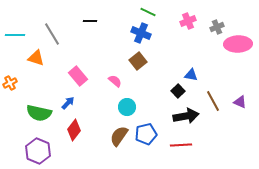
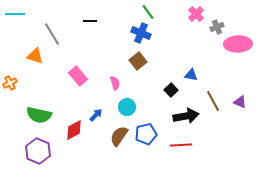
green line: rotated 28 degrees clockwise
pink cross: moved 8 px right, 7 px up; rotated 21 degrees counterclockwise
cyan line: moved 21 px up
orange triangle: moved 1 px left, 2 px up
pink semicircle: moved 2 px down; rotated 32 degrees clockwise
black square: moved 7 px left, 1 px up
blue arrow: moved 28 px right, 12 px down
green semicircle: moved 2 px down
red diamond: rotated 25 degrees clockwise
